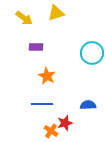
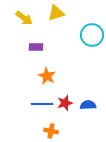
cyan circle: moved 18 px up
red star: moved 20 px up
orange cross: rotated 24 degrees counterclockwise
